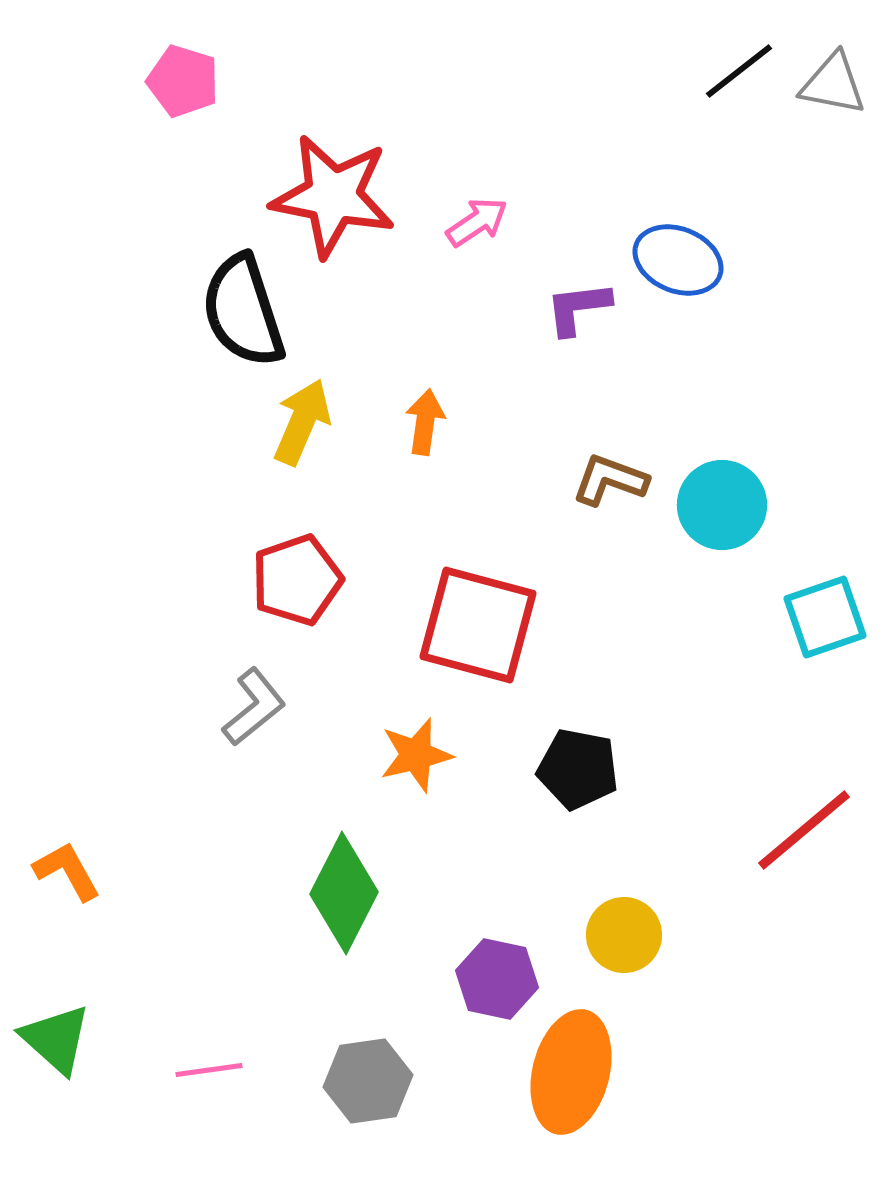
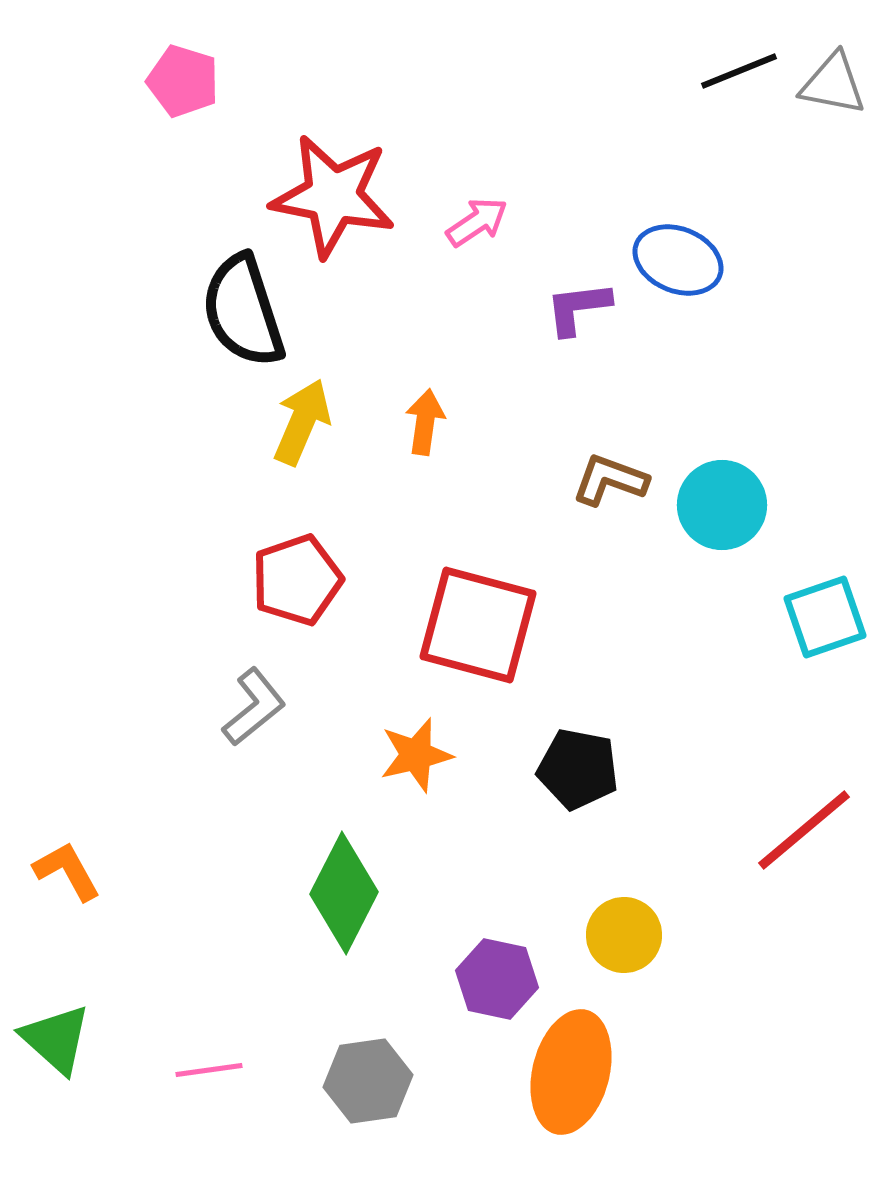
black line: rotated 16 degrees clockwise
